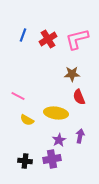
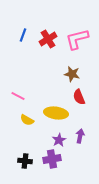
brown star: rotated 14 degrees clockwise
